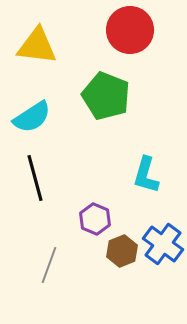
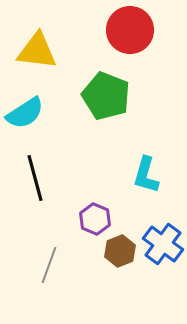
yellow triangle: moved 5 px down
cyan semicircle: moved 7 px left, 4 px up
brown hexagon: moved 2 px left
